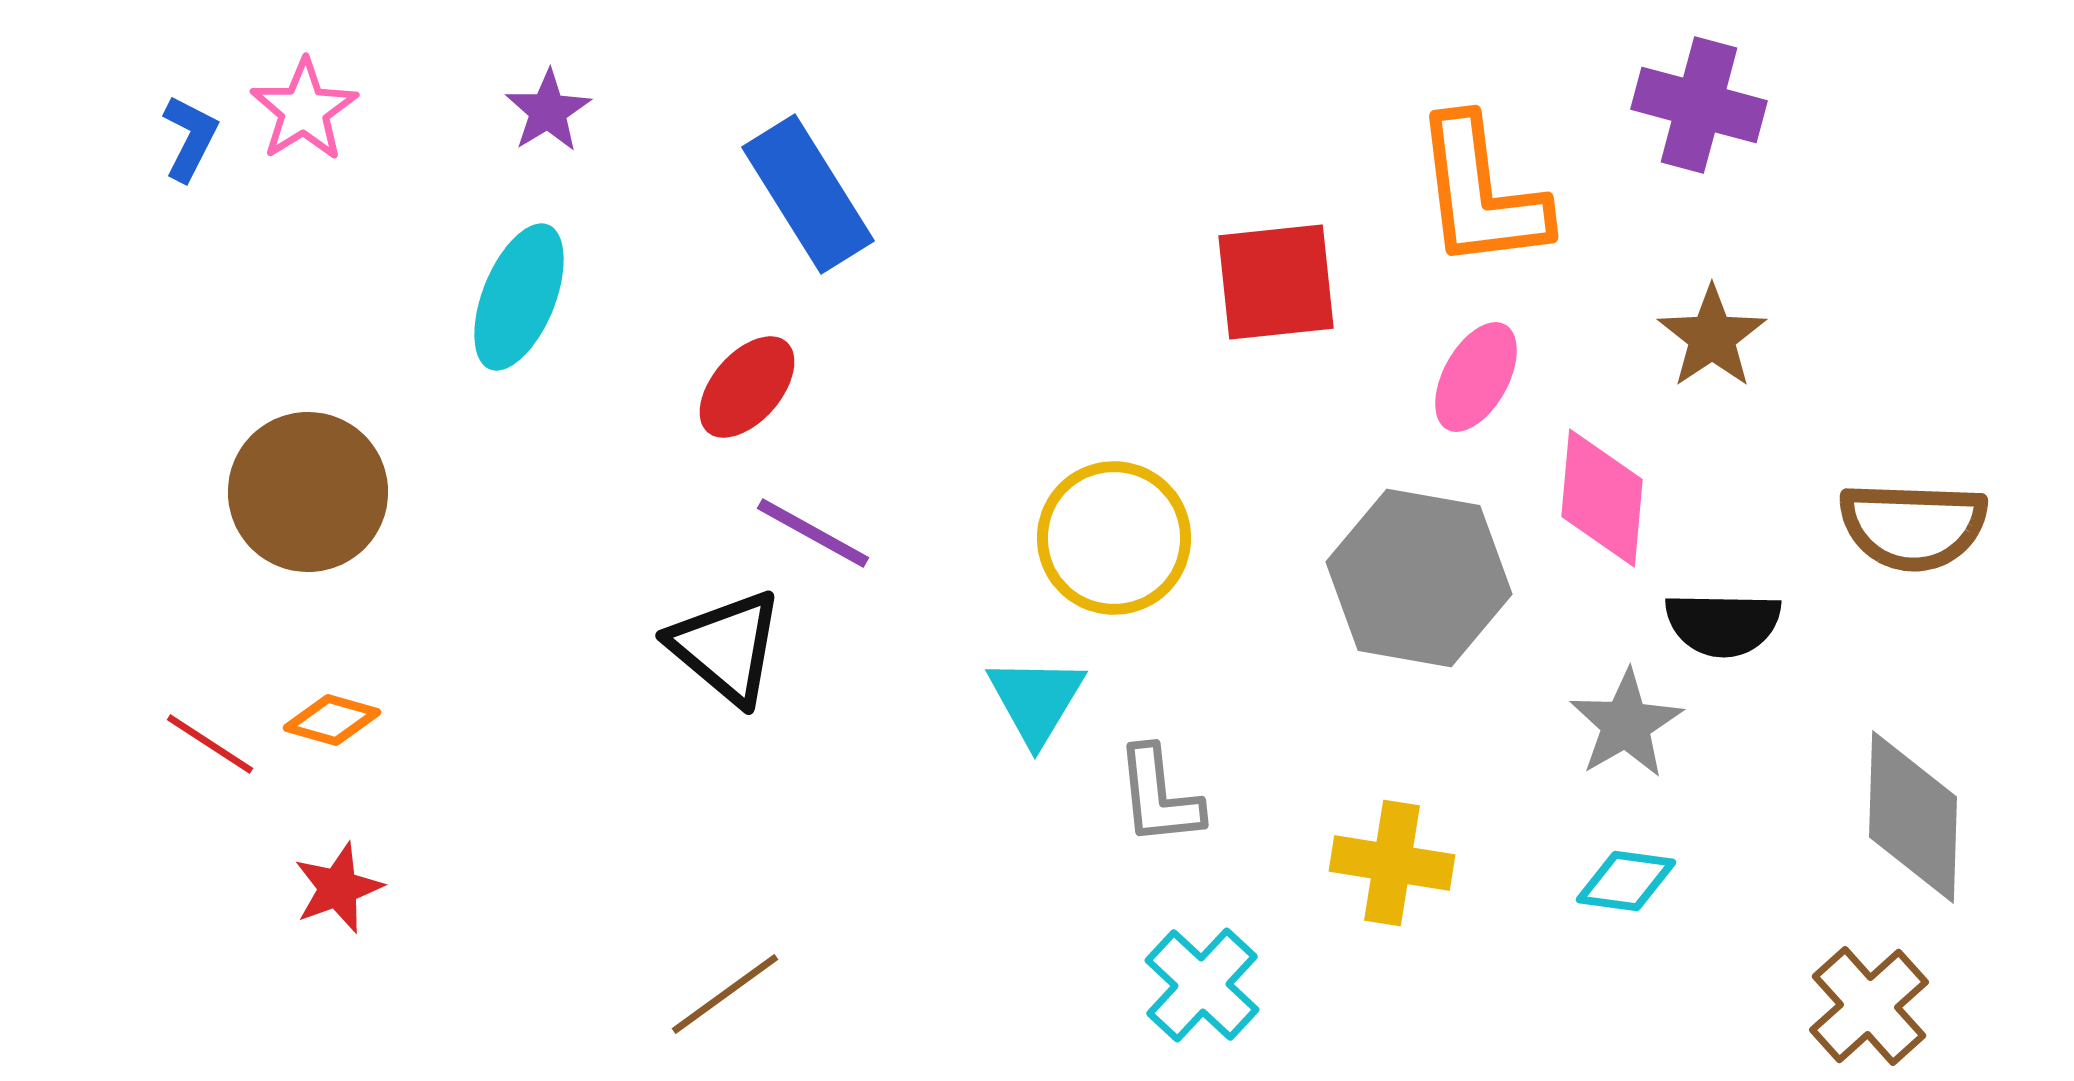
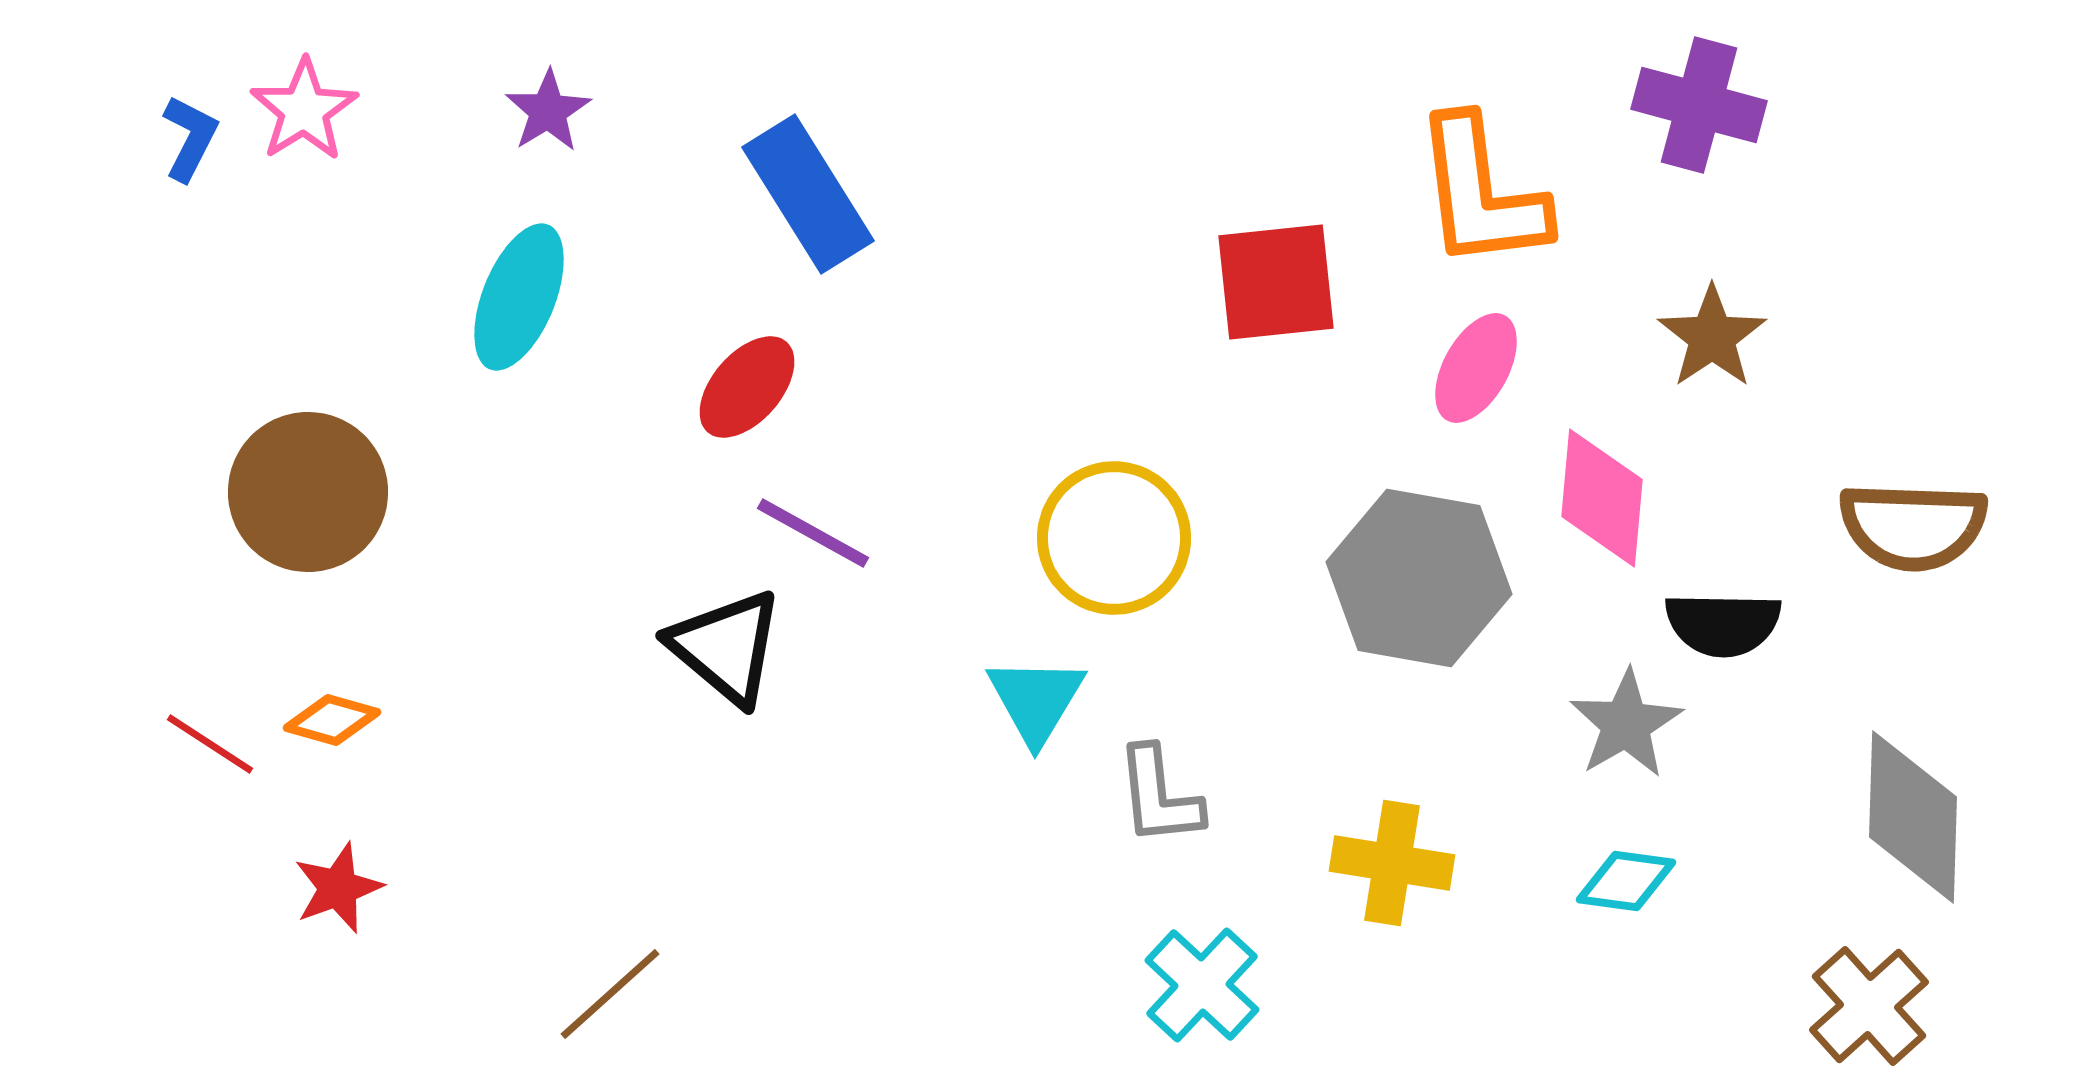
pink ellipse: moved 9 px up
brown line: moved 115 px left; rotated 6 degrees counterclockwise
